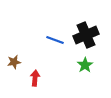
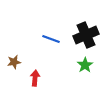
blue line: moved 4 px left, 1 px up
